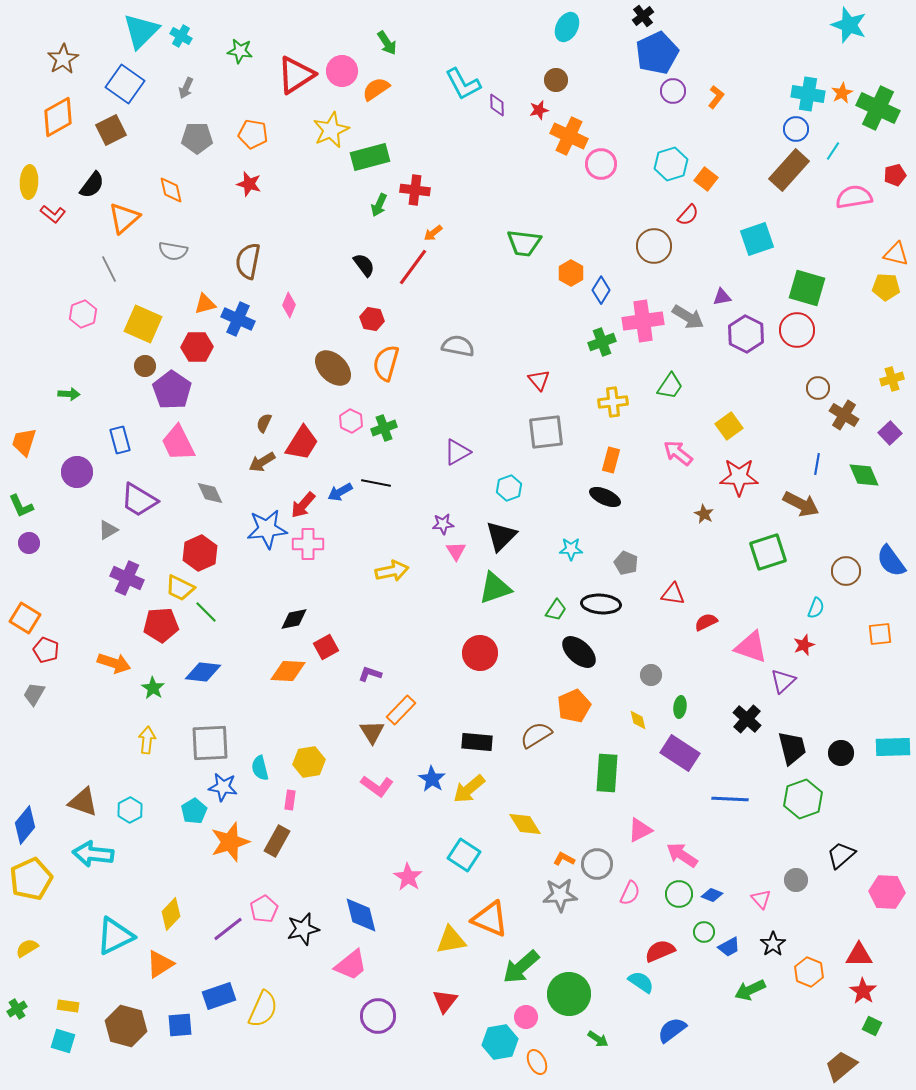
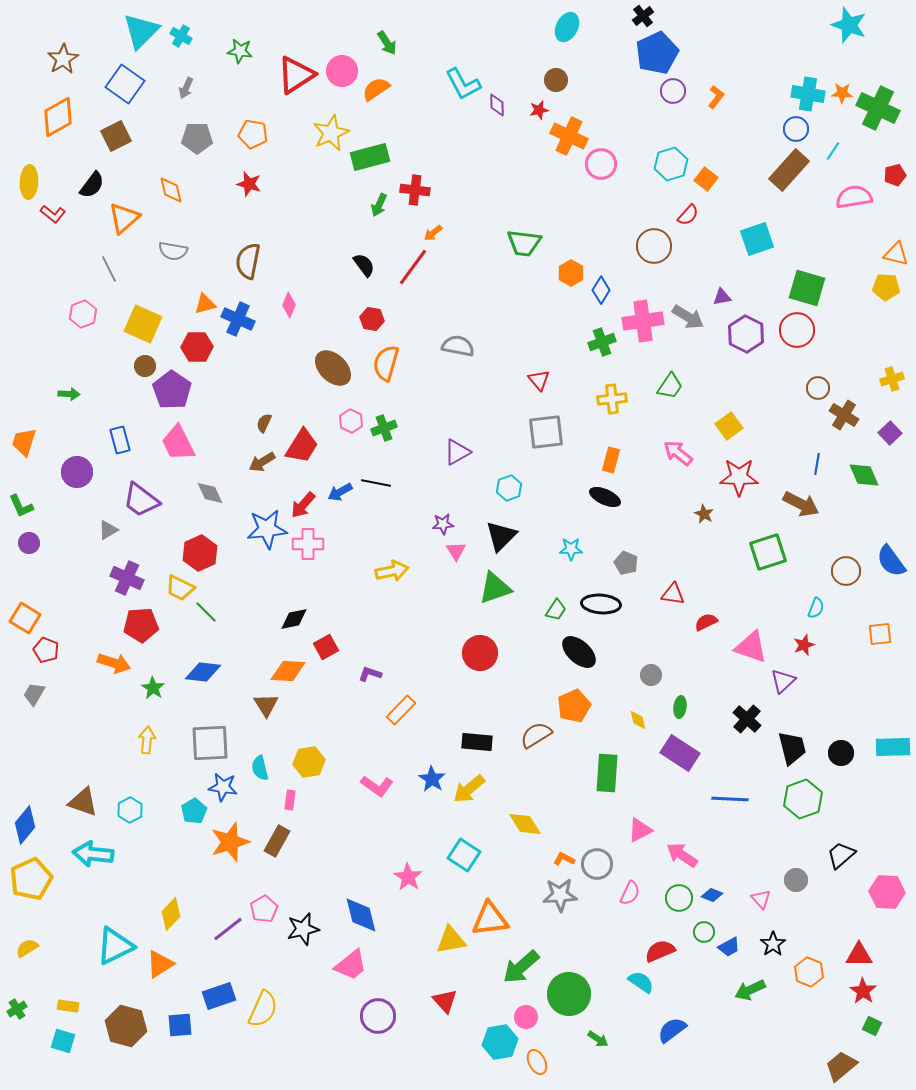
orange star at (842, 93): rotated 30 degrees clockwise
brown square at (111, 130): moved 5 px right, 6 px down
yellow star at (331, 130): moved 3 px down
yellow cross at (613, 402): moved 1 px left, 3 px up
red trapezoid at (302, 443): moved 3 px down
purple trapezoid at (139, 500): moved 2 px right; rotated 6 degrees clockwise
red pentagon at (161, 625): moved 20 px left
brown triangle at (372, 732): moved 106 px left, 27 px up
green circle at (679, 894): moved 4 px down
orange triangle at (490, 919): rotated 30 degrees counterclockwise
cyan triangle at (115, 936): moved 10 px down
red triangle at (445, 1001): rotated 20 degrees counterclockwise
